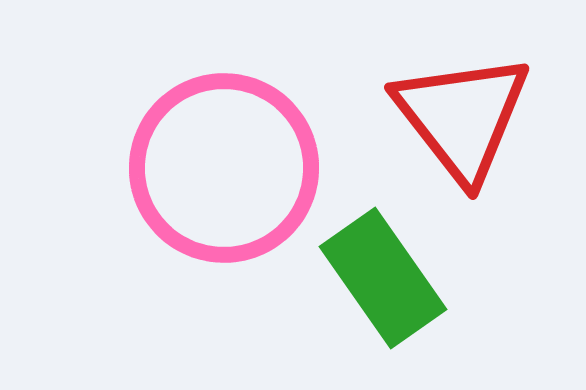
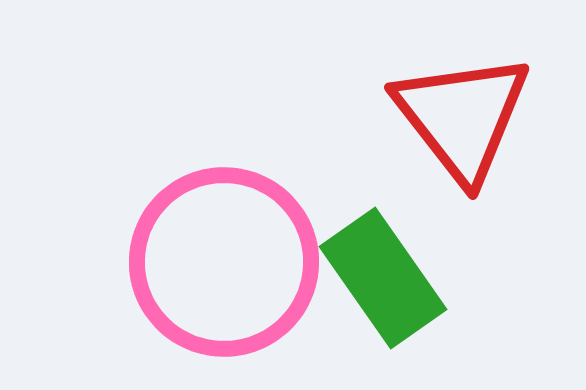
pink circle: moved 94 px down
